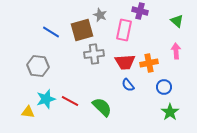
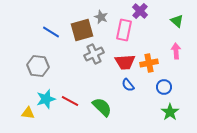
purple cross: rotated 28 degrees clockwise
gray star: moved 1 px right, 2 px down
gray cross: rotated 18 degrees counterclockwise
yellow triangle: moved 1 px down
